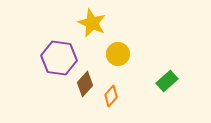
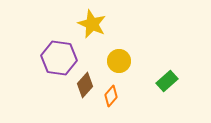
yellow star: moved 1 px down
yellow circle: moved 1 px right, 7 px down
brown diamond: moved 1 px down
